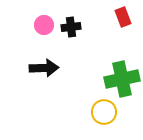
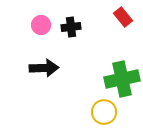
red rectangle: rotated 18 degrees counterclockwise
pink circle: moved 3 px left
